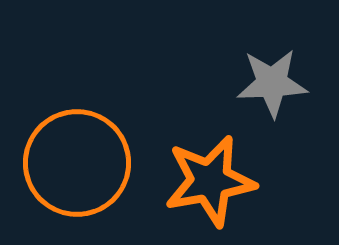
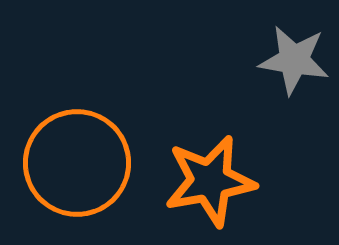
gray star: moved 22 px right, 23 px up; rotated 12 degrees clockwise
